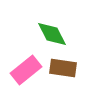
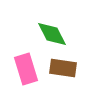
pink rectangle: moved 1 px up; rotated 68 degrees counterclockwise
